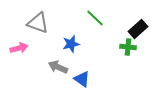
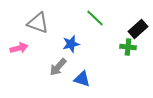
gray arrow: rotated 72 degrees counterclockwise
blue triangle: rotated 18 degrees counterclockwise
